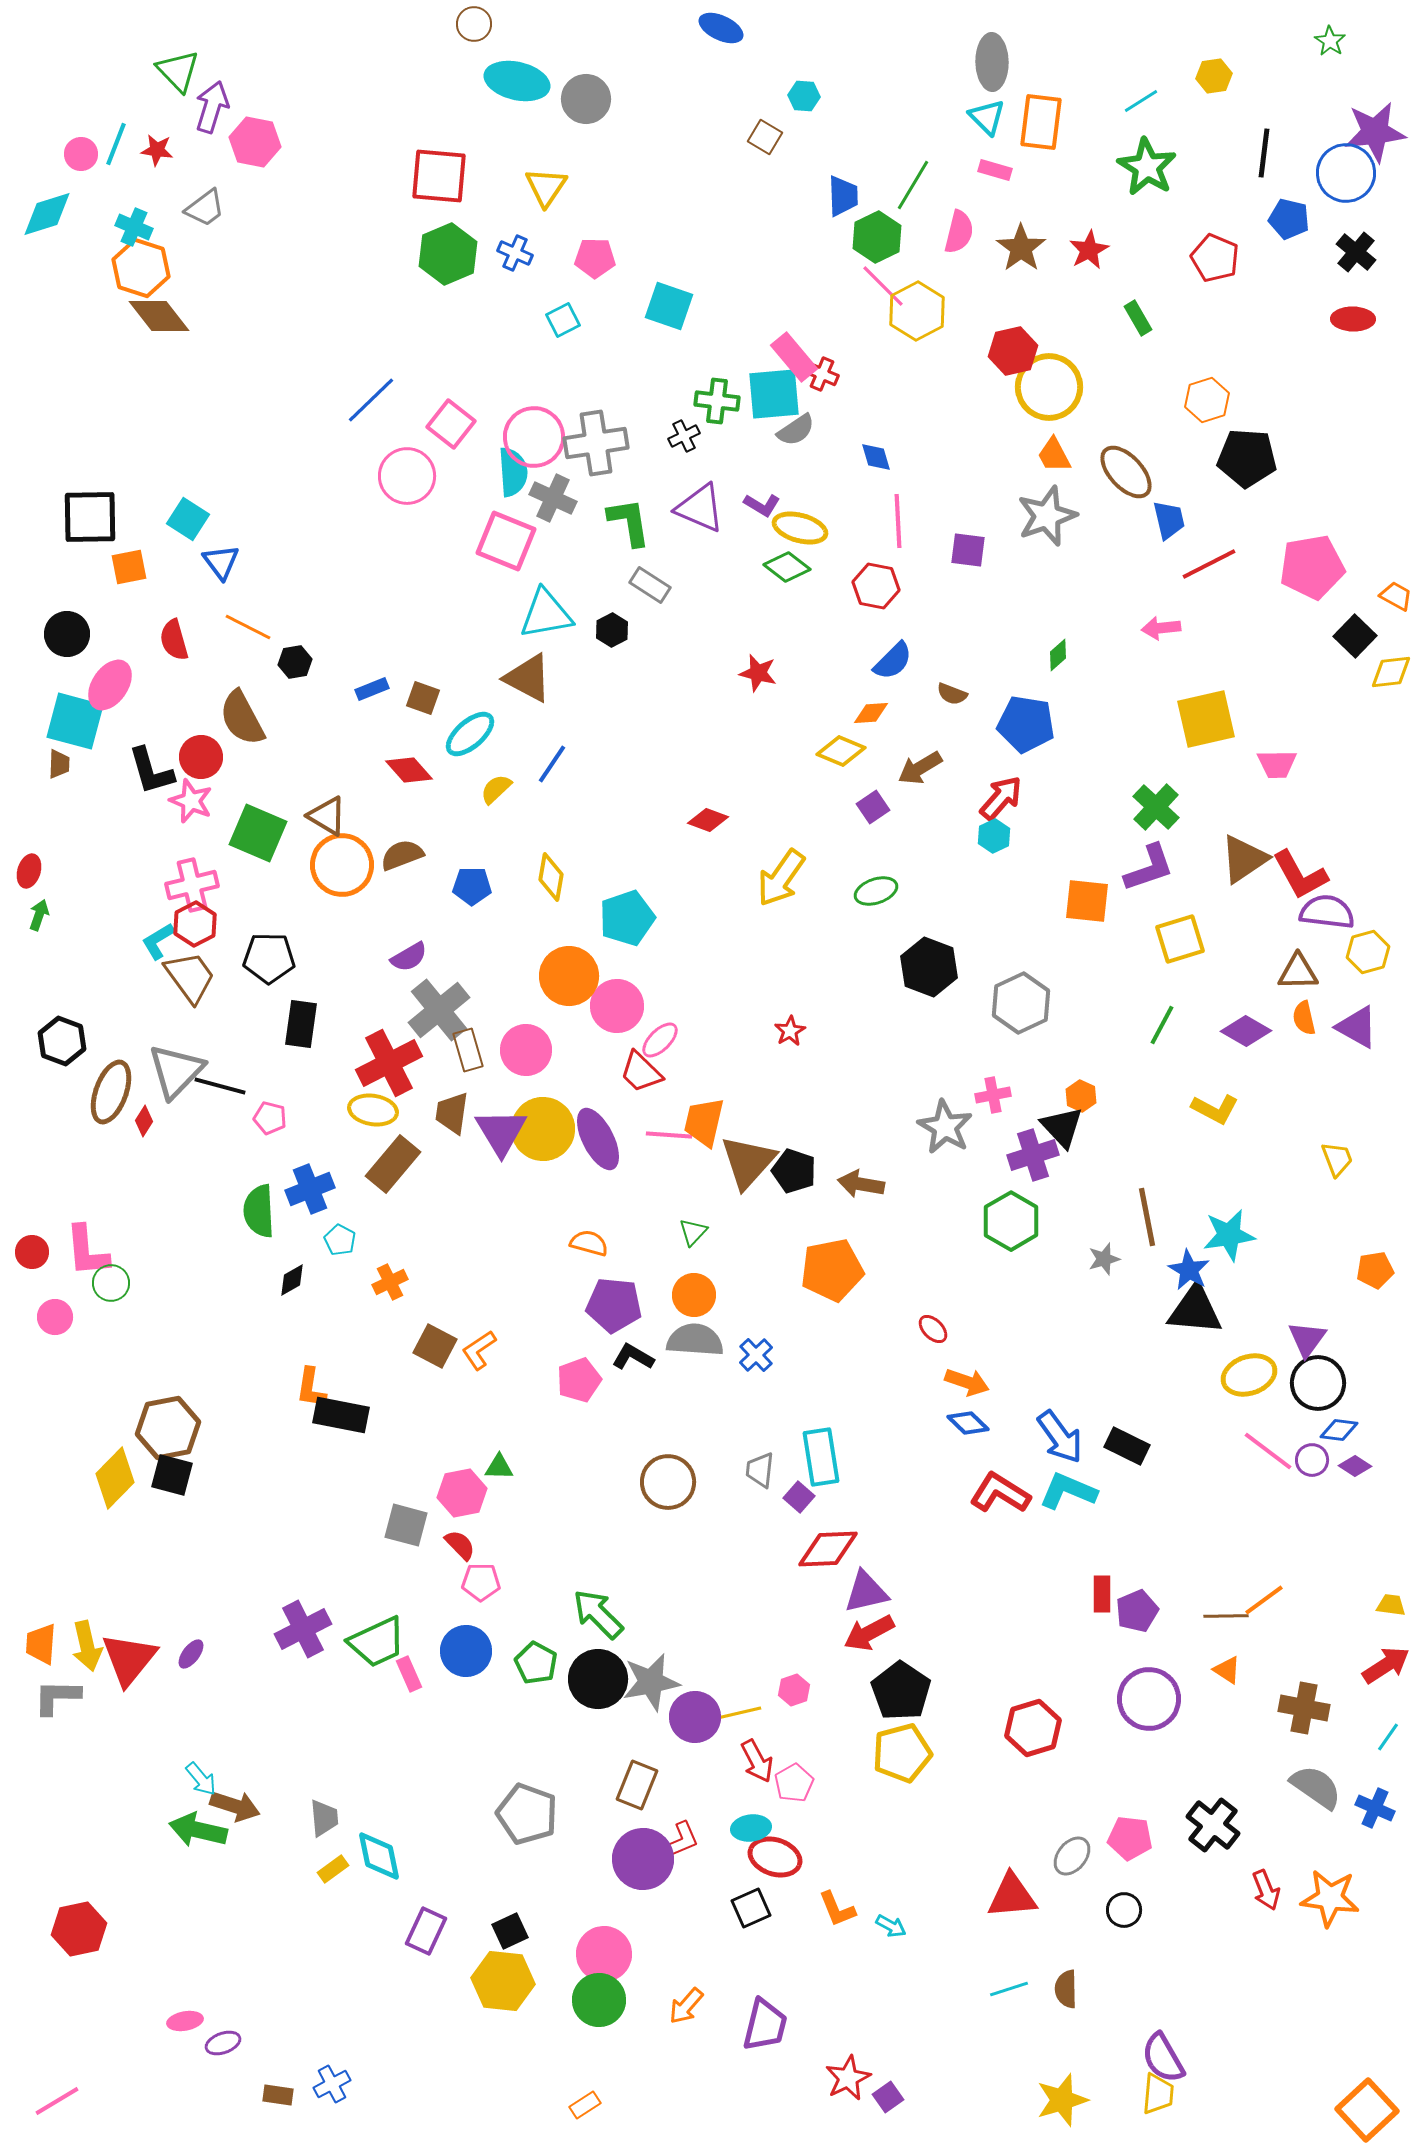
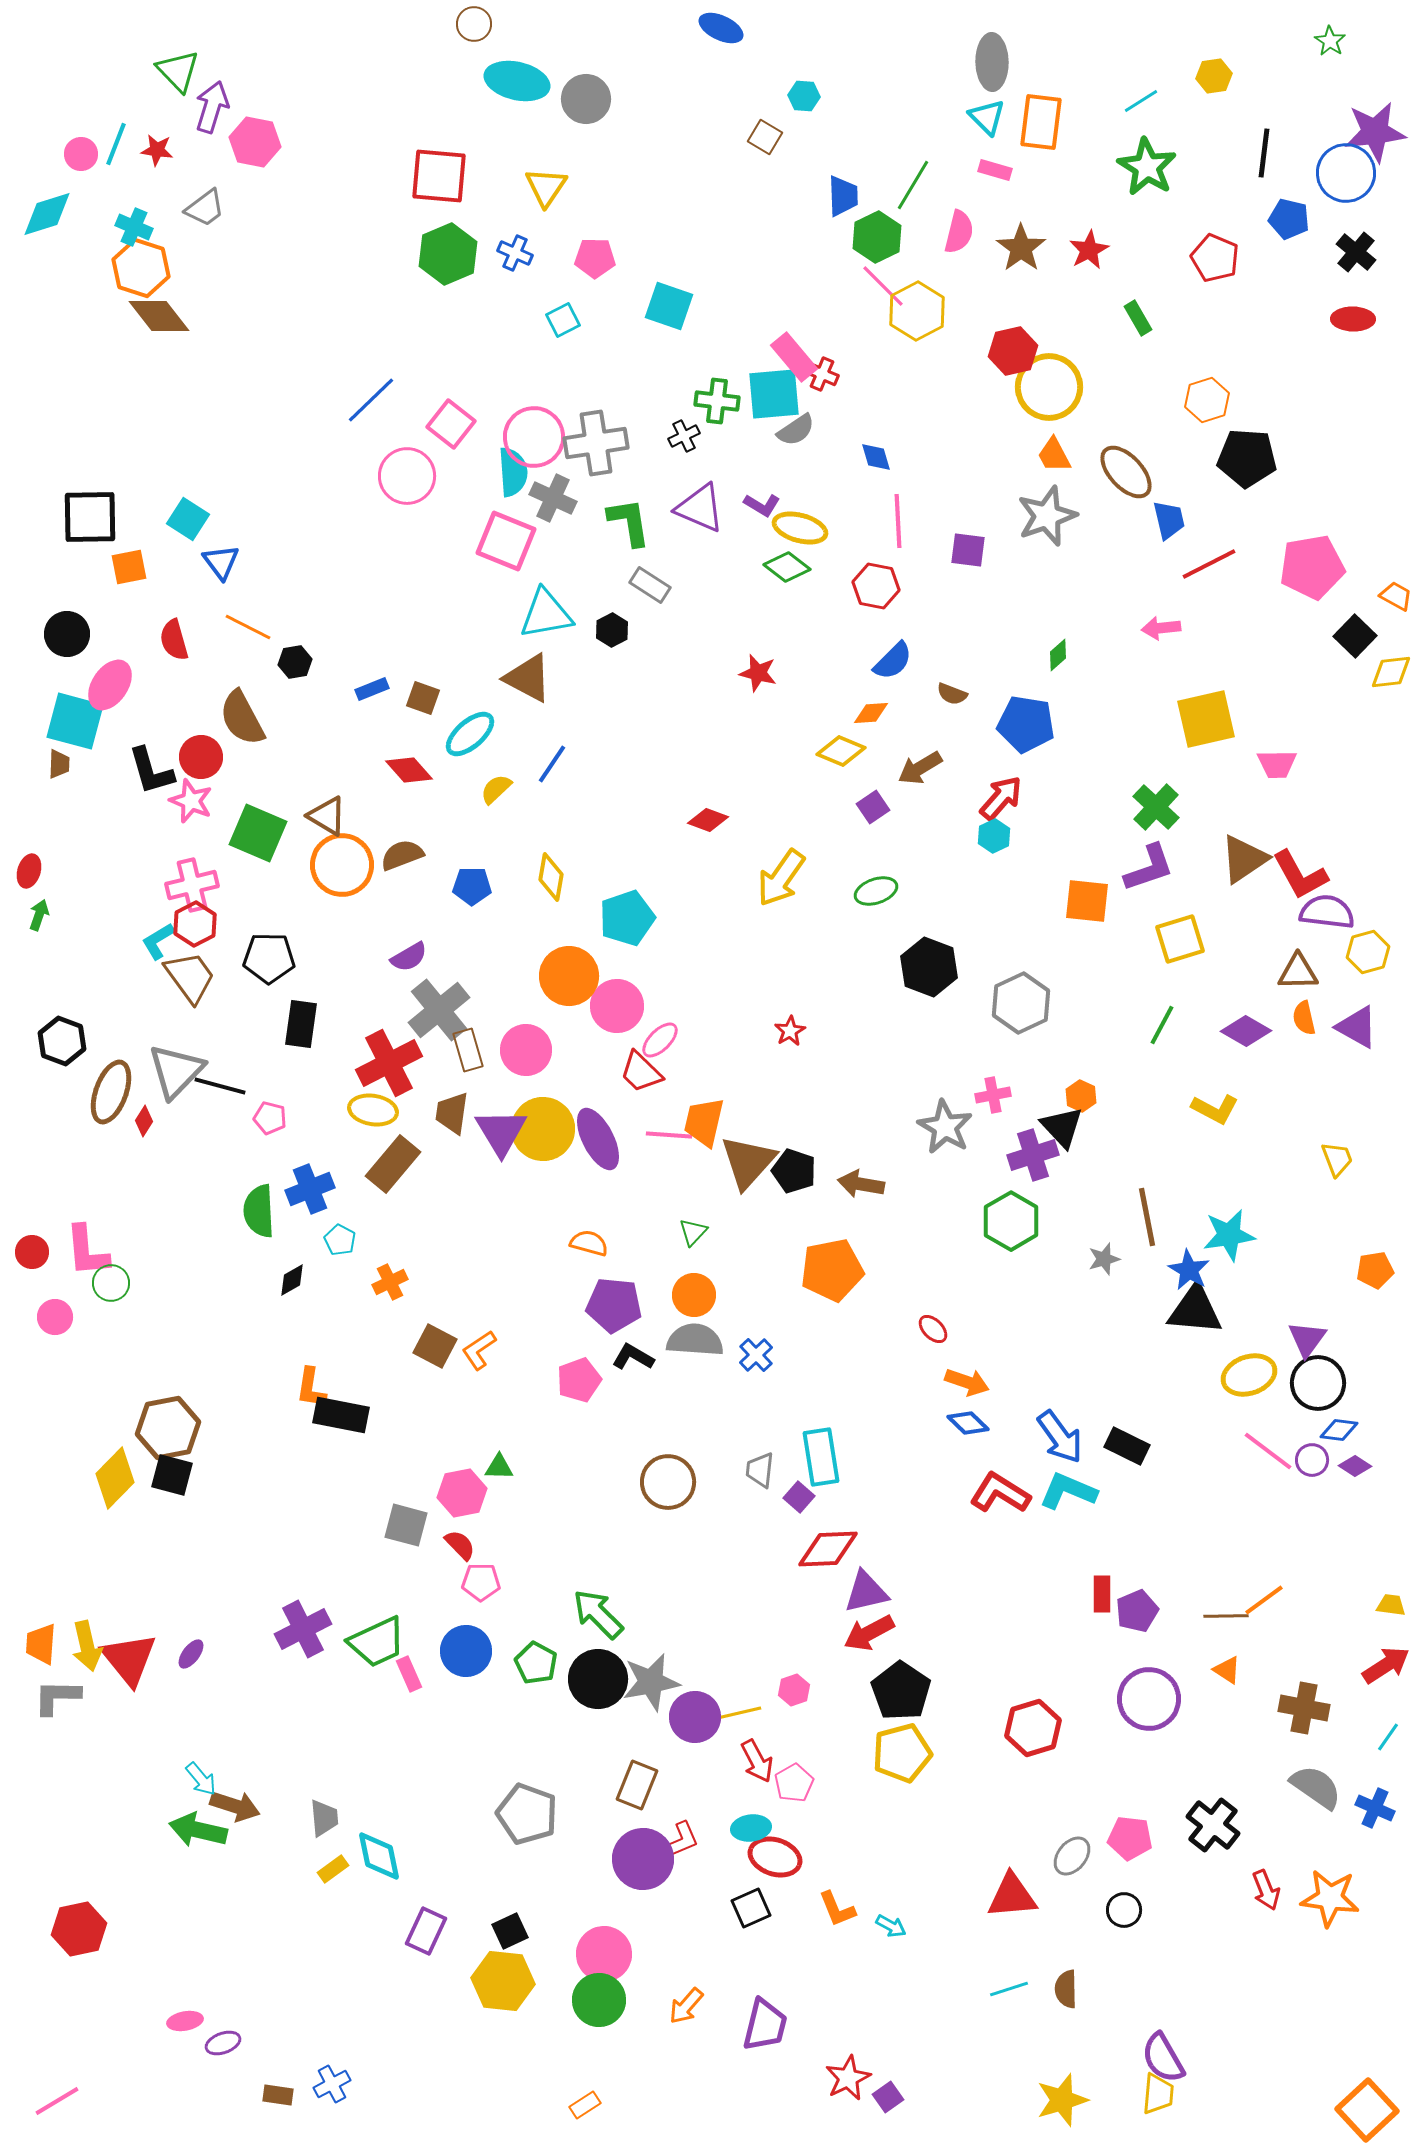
red triangle at (129, 1659): rotated 18 degrees counterclockwise
